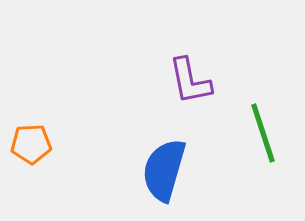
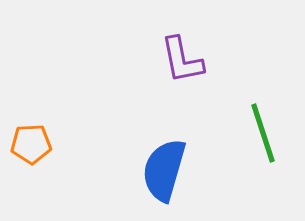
purple L-shape: moved 8 px left, 21 px up
